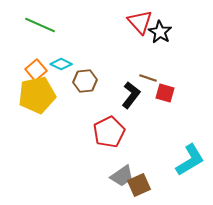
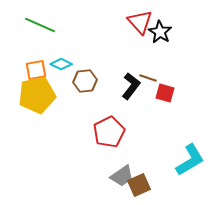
orange square: rotated 30 degrees clockwise
black L-shape: moved 9 px up
